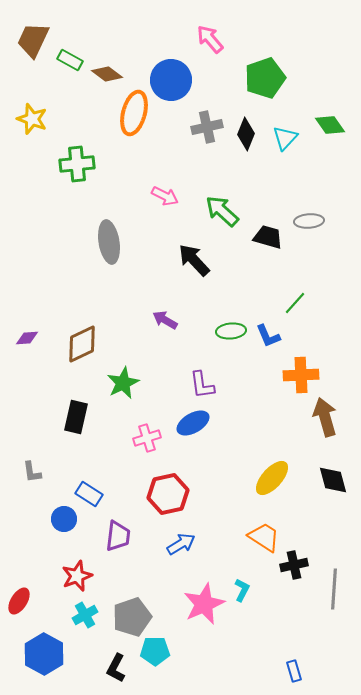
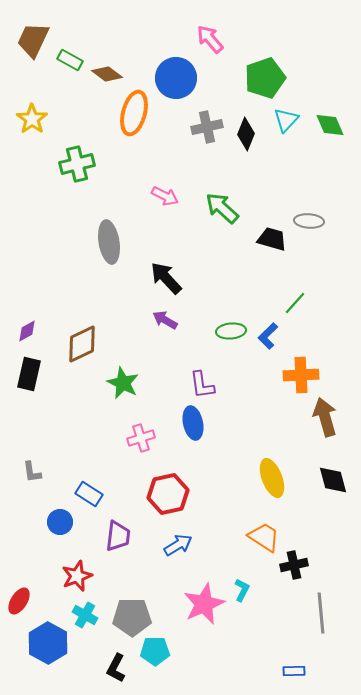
blue circle at (171, 80): moved 5 px right, 2 px up
yellow star at (32, 119): rotated 16 degrees clockwise
green diamond at (330, 125): rotated 12 degrees clockwise
cyan triangle at (285, 138): moved 1 px right, 18 px up
green cross at (77, 164): rotated 8 degrees counterclockwise
green arrow at (222, 211): moved 3 px up
gray ellipse at (309, 221): rotated 8 degrees clockwise
black trapezoid at (268, 237): moved 4 px right, 2 px down
black arrow at (194, 260): moved 28 px left, 18 px down
blue L-shape at (268, 336): rotated 68 degrees clockwise
purple diamond at (27, 338): moved 7 px up; rotated 25 degrees counterclockwise
green star at (123, 383): rotated 20 degrees counterclockwise
black rectangle at (76, 417): moved 47 px left, 43 px up
blue ellipse at (193, 423): rotated 72 degrees counterclockwise
pink cross at (147, 438): moved 6 px left
yellow ellipse at (272, 478): rotated 63 degrees counterclockwise
blue circle at (64, 519): moved 4 px left, 3 px down
blue arrow at (181, 544): moved 3 px left, 1 px down
gray line at (334, 589): moved 13 px left, 24 px down; rotated 9 degrees counterclockwise
cyan cross at (85, 615): rotated 30 degrees counterclockwise
gray pentagon at (132, 617): rotated 18 degrees clockwise
blue hexagon at (44, 654): moved 4 px right, 11 px up
blue rectangle at (294, 671): rotated 75 degrees counterclockwise
